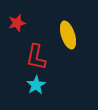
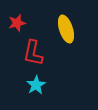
yellow ellipse: moved 2 px left, 6 px up
red L-shape: moved 3 px left, 4 px up
